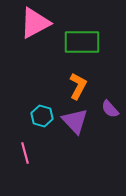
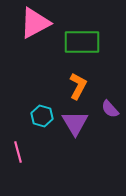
purple triangle: moved 2 px down; rotated 12 degrees clockwise
pink line: moved 7 px left, 1 px up
